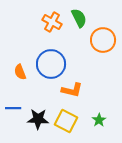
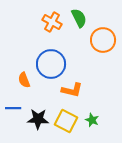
orange semicircle: moved 4 px right, 8 px down
green star: moved 7 px left; rotated 16 degrees counterclockwise
